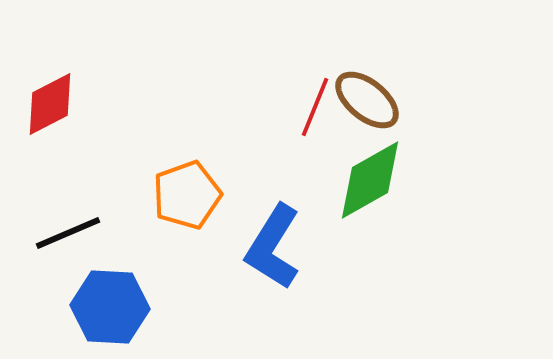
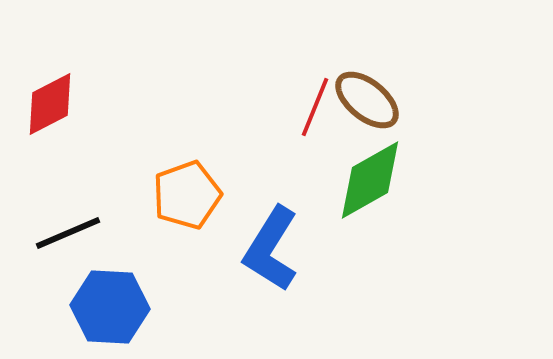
blue L-shape: moved 2 px left, 2 px down
